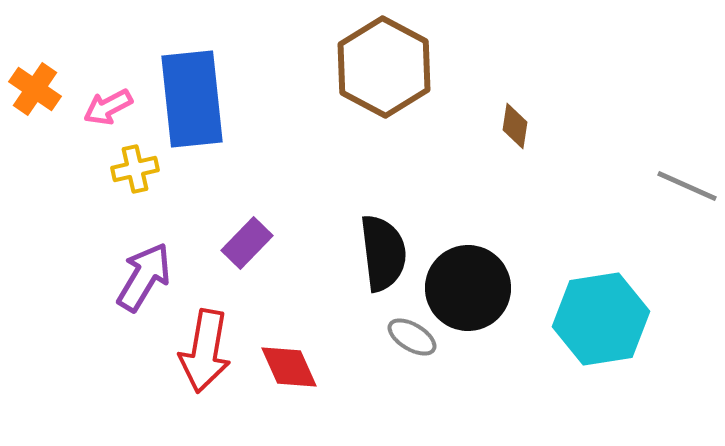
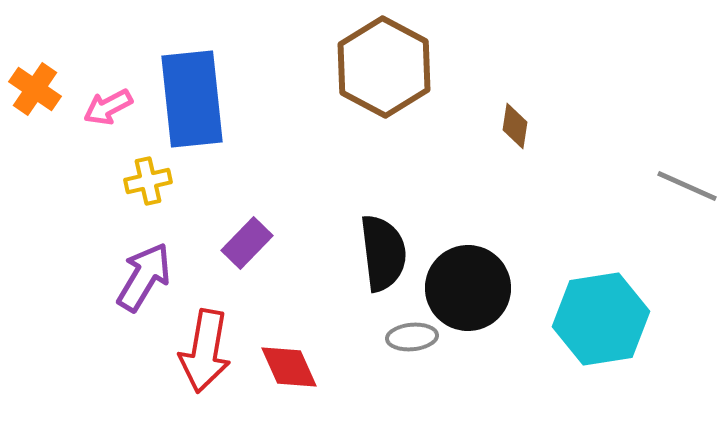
yellow cross: moved 13 px right, 12 px down
gray ellipse: rotated 36 degrees counterclockwise
